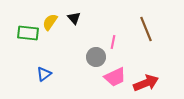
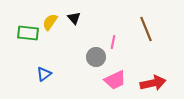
pink trapezoid: moved 3 px down
red arrow: moved 7 px right; rotated 10 degrees clockwise
